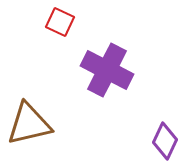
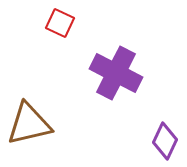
red square: moved 1 px down
purple cross: moved 9 px right, 3 px down
